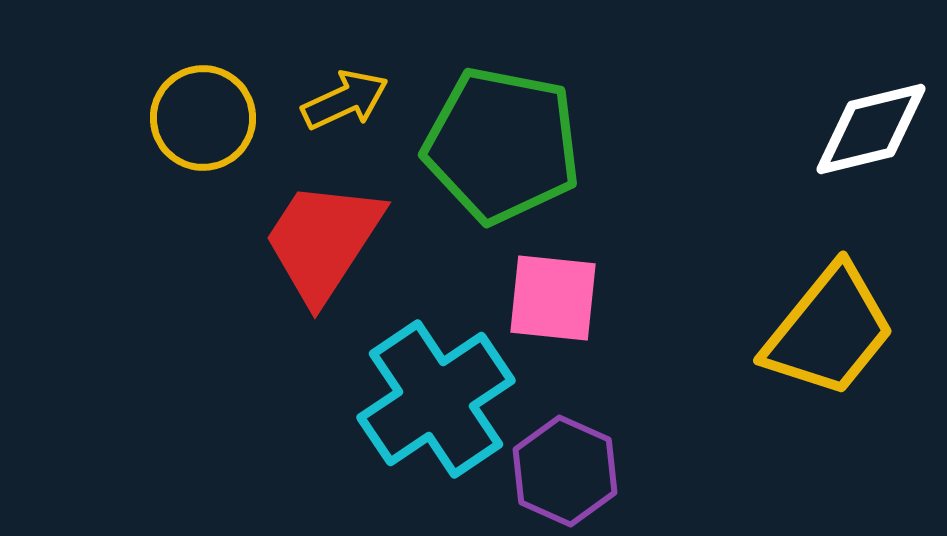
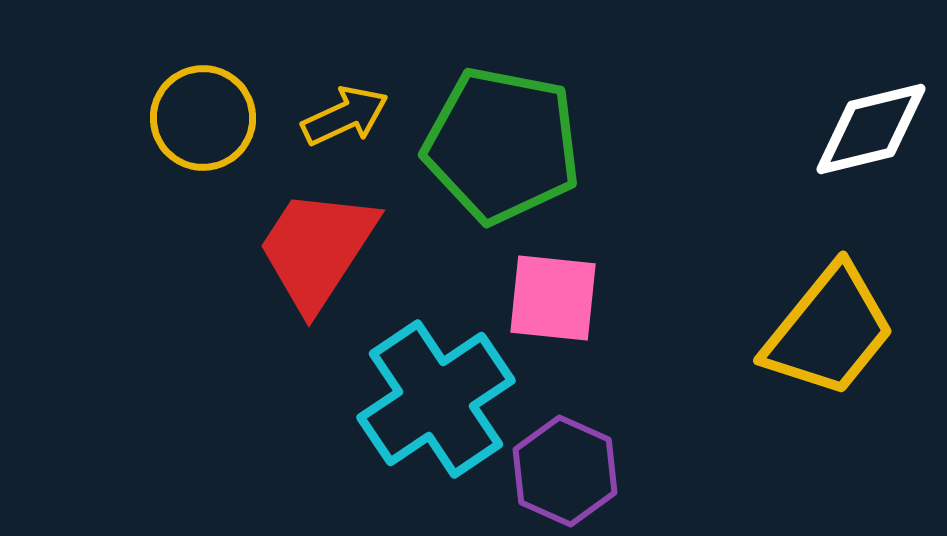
yellow arrow: moved 16 px down
red trapezoid: moved 6 px left, 8 px down
